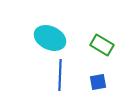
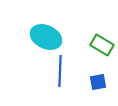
cyan ellipse: moved 4 px left, 1 px up
blue line: moved 4 px up
